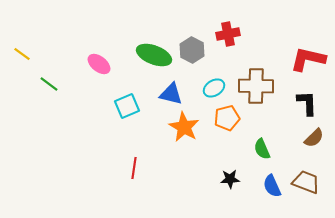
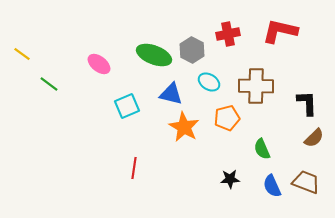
red L-shape: moved 28 px left, 28 px up
cyan ellipse: moved 5 px left, 6 px up; rotated 65 degrees clockwise
